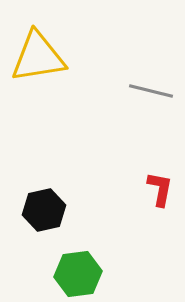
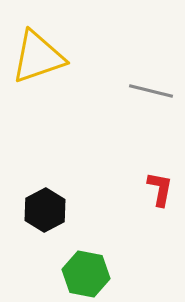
yellow triangle: rotated 10 degrees counterclockwise
black hexagon: moved 1 px right; rotated 15 degrees counterclockwise
green hexagon: moved 8 px right; rotated 18 degrees clockwise
